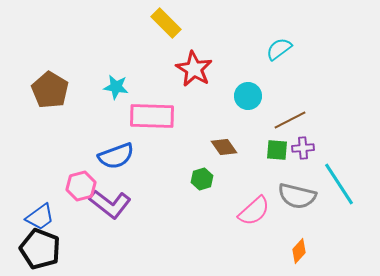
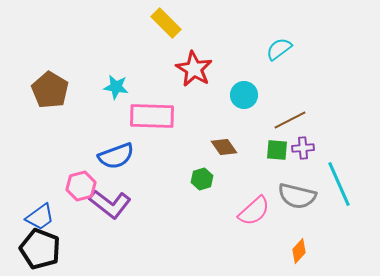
cyan circle: moved 4 px left, 1 px up
cyan line: rotated 9 degrees clockwise
